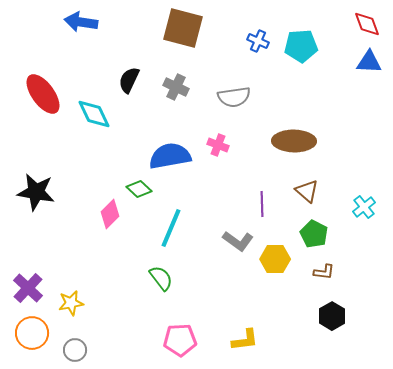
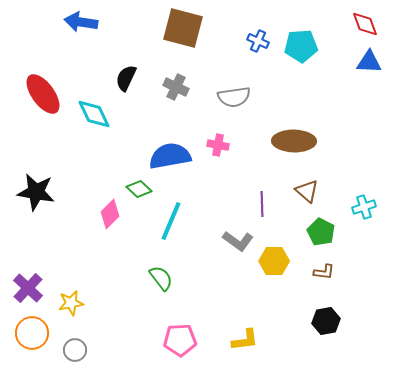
red diamond: moved 2 px left
black semicircle: moved 3 px left, 2 px up
pink cross: rotated 10 degrees counterclockwise
cyan cross: rotated 20 degrees clockwise
cyan line: moved 7 px up
green pentagon: moved 7 px right, 2 px up
yellow hexagon: moved 1 px left, 2 px down
black hexagon: moved 6 px left, 5 px down; rotated 20 degrees clockwise
